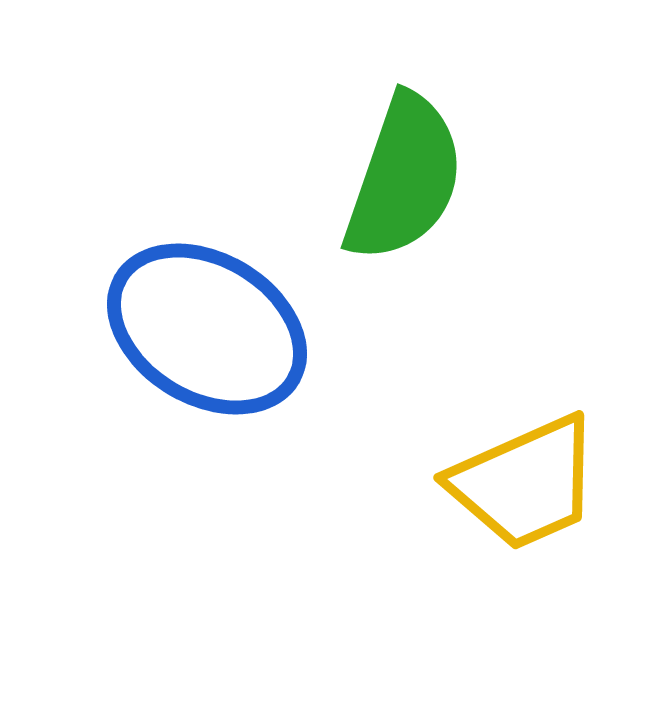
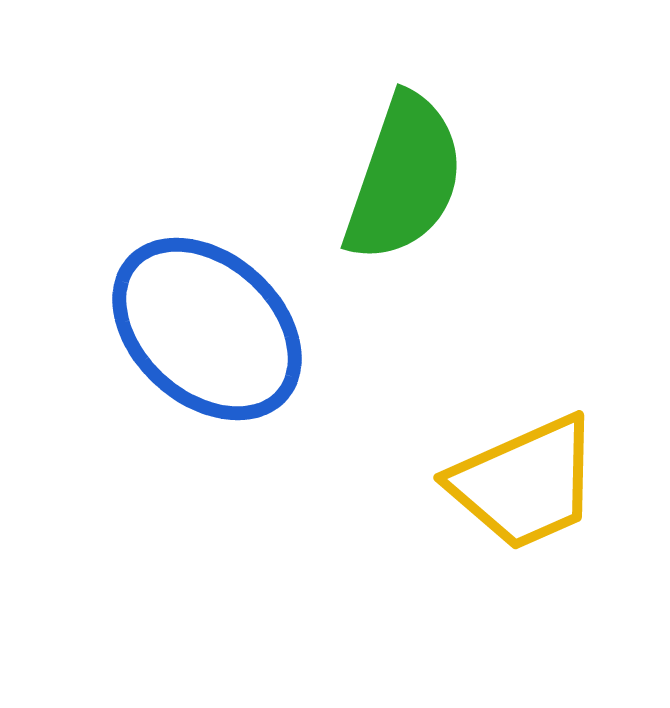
blue ellipse: rotated 11 degrees clockwise
